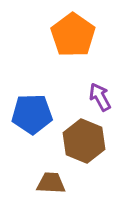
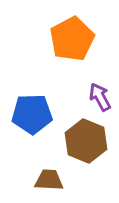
orange pentagon: moved 1 px left, 4 px down; rotated 9 degrees clockwise
brown hexagon: moved 2 px right
brown trapezoid: moved 2 px left, 3 px up
